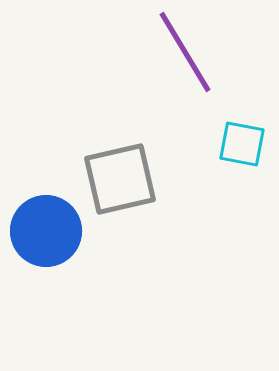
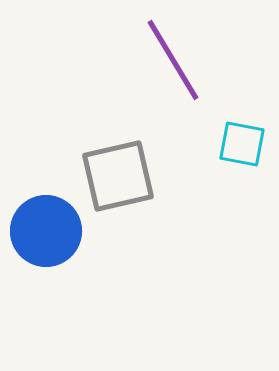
purple line: moved 12 px left, 8 px down
gray square: moved 2 px left, 3 px up
